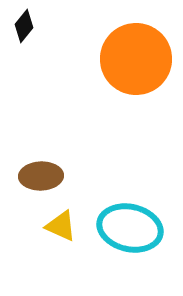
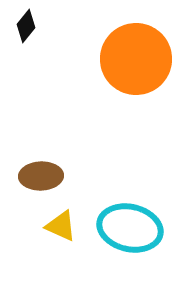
black diamond: moved 2 px right
